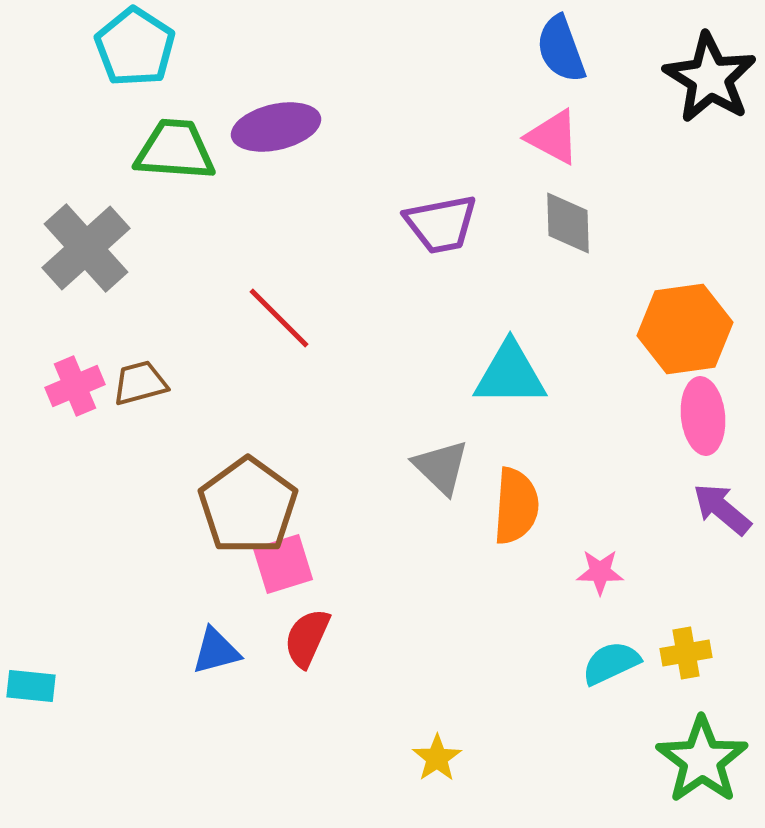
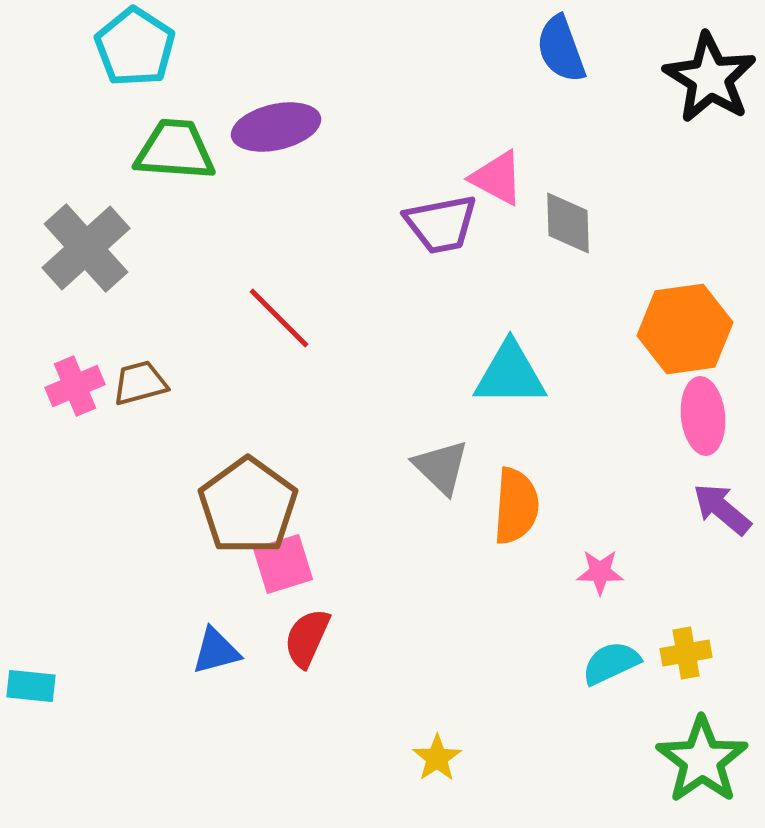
pink triangle: moved 56 px left, 41 px down
